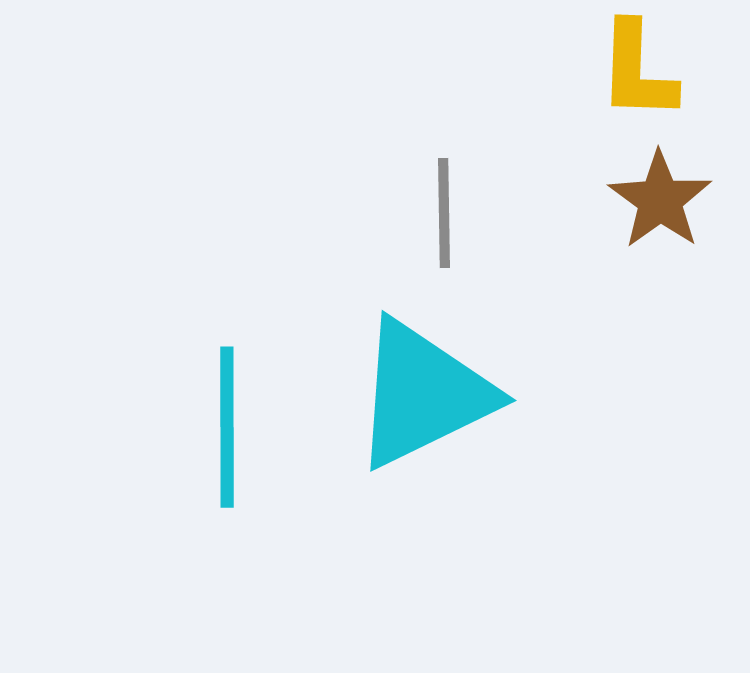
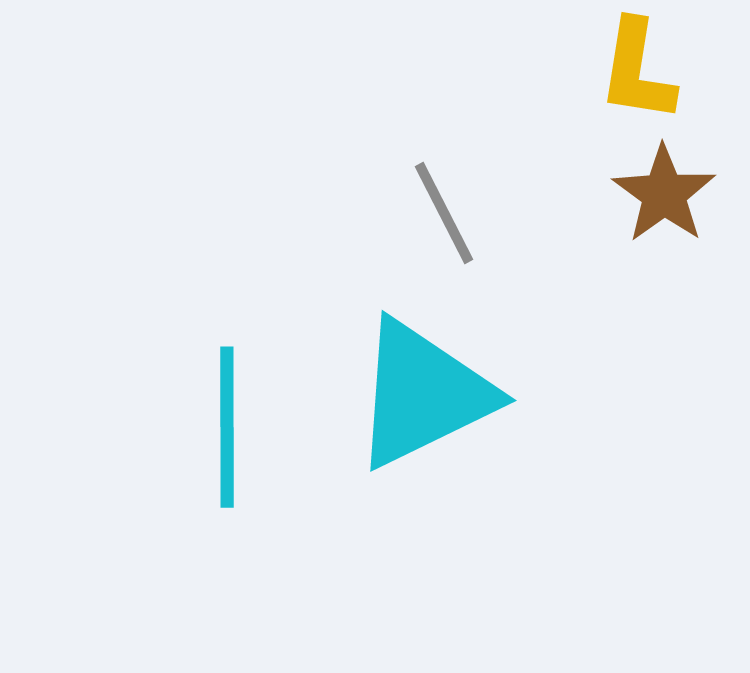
yellow L-shape: rotated 7 degrees clockwise
brown star: moved 4 px right, 6 px up
gray line: rotated 26 degrees counterclockwise
